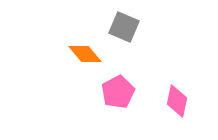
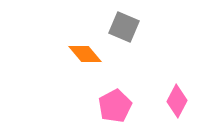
pink pentagon: moved 3 px left, 14 px down
pink diamond: rotated 16 degrees clockwise
